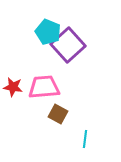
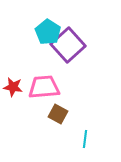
cyan pentagon: rotated 10 degrees clockwise
